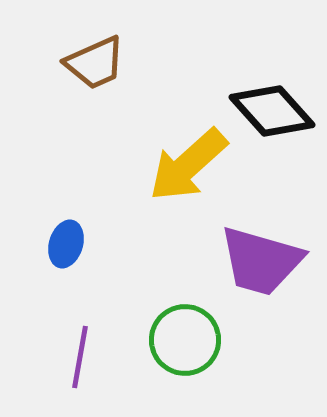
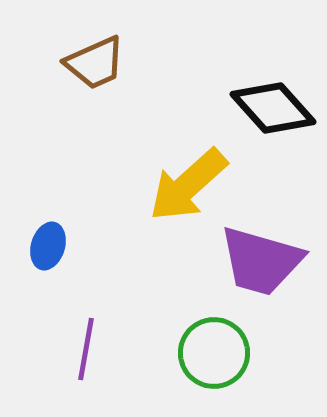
black diamond: moved 1 px right, 3 px up
yellow arrow: moved 20 px down
blue ellipse: moved 18 px left, 2 px down
green circle: moved 29 px right, 13 px down
purple line: moved 6 px right, 8 px up
